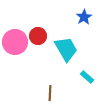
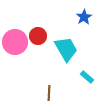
brown line: moved 1 px left
